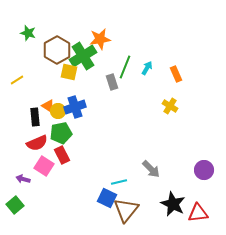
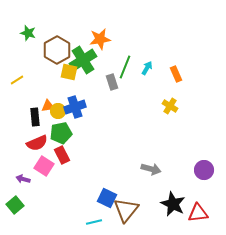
green cross: moved 4 px down
orange triangle: rotated 40 degrees counterclockwise
gray arrow: rotated 30 degrees counterclockwise
cyan line: moved 25 px left, 40 px down
